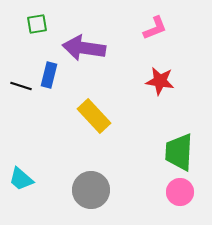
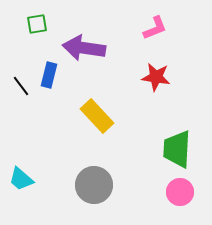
red star: moved 4 px left, 4 px up
black line: rotated 35 degrees clockwise
yellow rectangle: moved 3 px right
green trapezoid: moved 2 px left, 3 px up
gray circle: moved 3 px right, 5 px up
